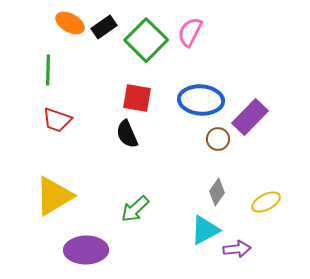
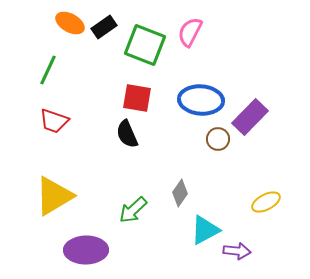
green square: moved 1 px left, 5 px down; rotated 24 degrees counterclockwise
green line: rotated 24 degrees clockwise
red trapezoid: moved 3 px left, 1 px down
gray diamond: moved 37 px left, 1 px down
green arrow: moved 2 px left, 1 px down
purple arrow: moved 2 px down; rotated 12 degrees clockwise
